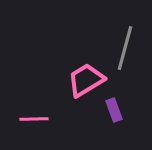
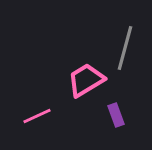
purple rectangle: moved 2 px right, 5 px down
pink line: moved 3 px right, 3 px up; rotated 24 degrees counterclockwise
